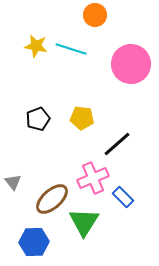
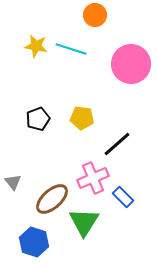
blue hexagon: rotated 20 degrees clockwise
